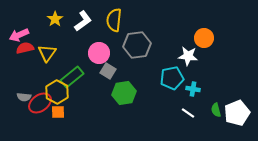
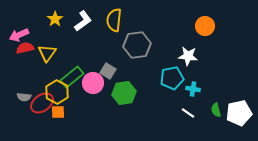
orange circle: moved 1 px right, 12 px up
pink circle: moved 6 px left, 30 px down
red ellipse: moved 2 px right
white pentagon: moved 2 px right; rotated 10 degrees clockwise
